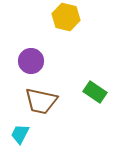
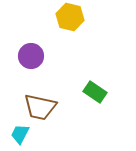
yellow hexagon: moved 4 px right
purple circle: moved 5 px up
brown trapezoid: moved 1 px left, 6 px down
